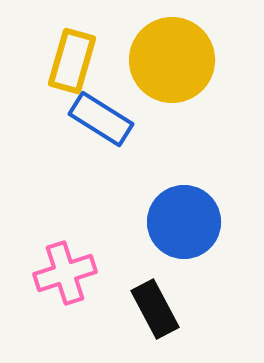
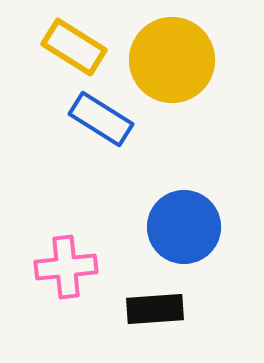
yellow rectangle: moved 2 px right, 14 px up; rotated 74 degrees counterclockwise
blue circle: moved 5 px down
pink cross: moved 1 px right, 6 px up; rotated 12 degrees clockwise
black rectangle: rotated 66 degrees counterclockwise
